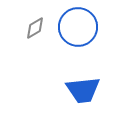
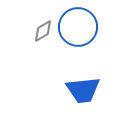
gray diamond: moved 8 px right, 3 px down
